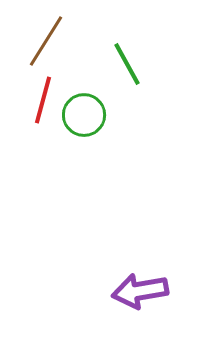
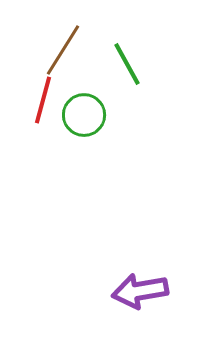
brown line: moved 17 px right, 9 px down
